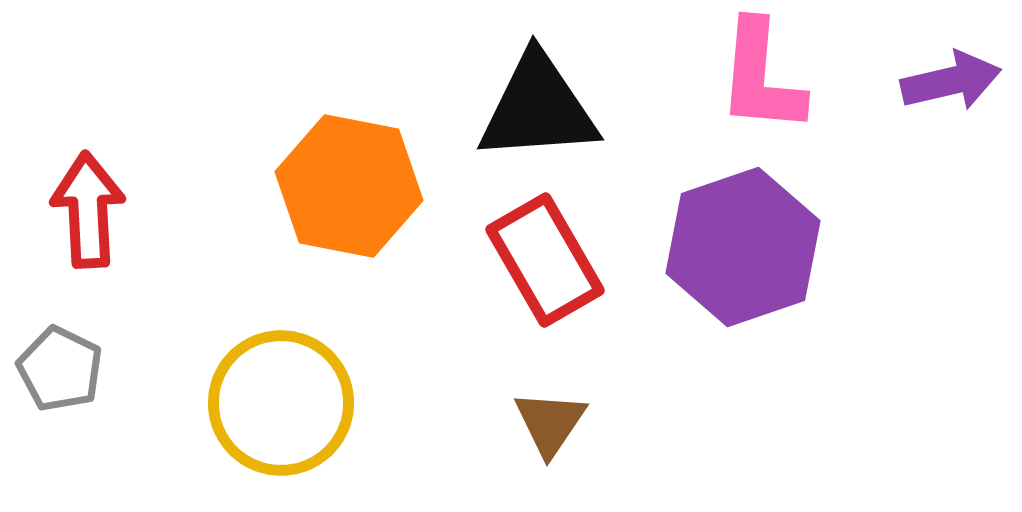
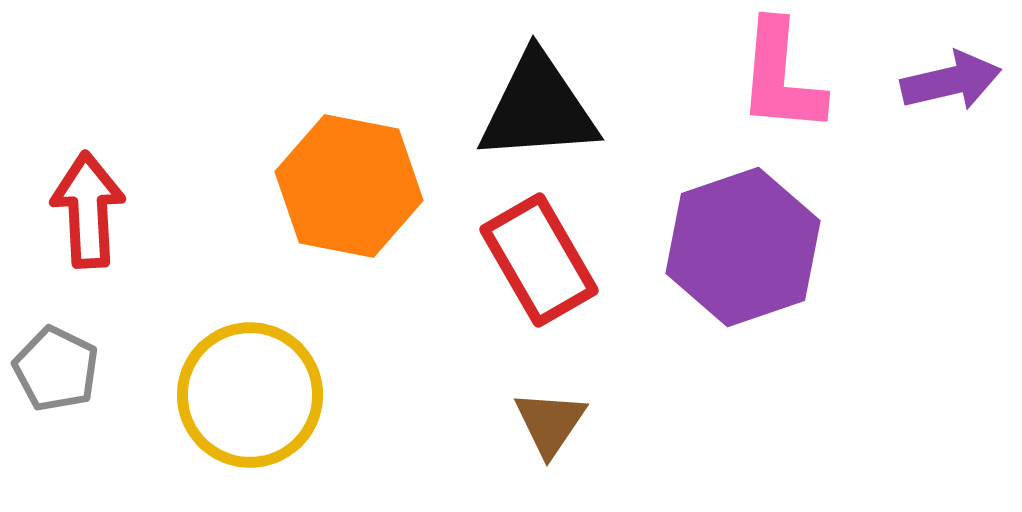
pink L-shape: moved 20 px right
red rectangle: moved 6 px left
gray pentagon: moved 4 px left
yellow circle: moved 31 px left, 8 px up
